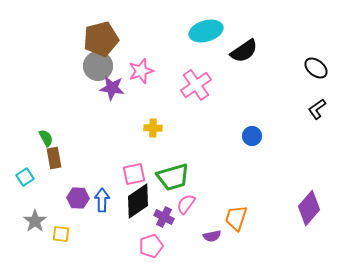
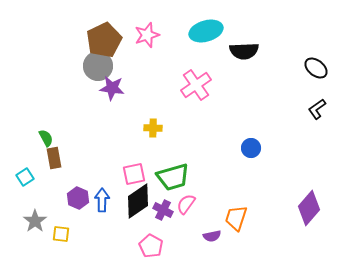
brown pentagon: moved 3 px right, 1 px down; rotated 12 degrees counterclockwise
black semicircle: rotated 32 degrees clockwise
pink star: moved 6 px right, 36 px up
blue circle: moved 1 px left, 12 px down
purple hexagon: rotated 20 degrees clockwise
purple cross: moved 1 px left, 7 px up
pink pentagon: rotated 25 degrees counterclockwise
